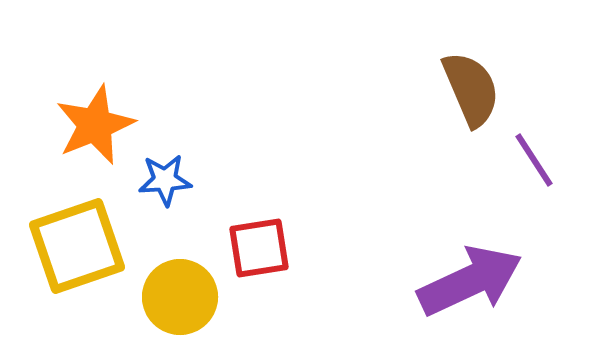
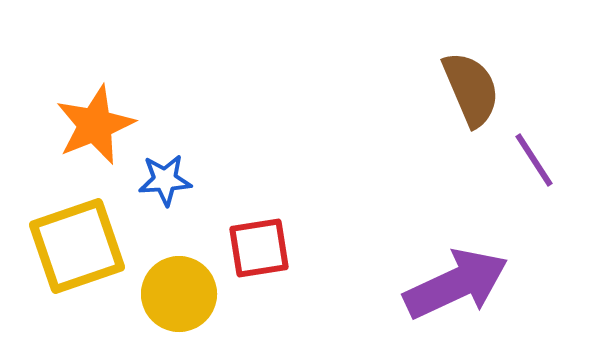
purple arrow: moved 14 px left, 3 px down
yellow circle: moved 1 px left, 3 px up
